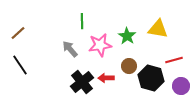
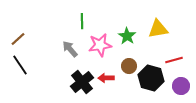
yellow triangle: rotated 20 degrees counterclockwise
brown line: moved 6 px down
